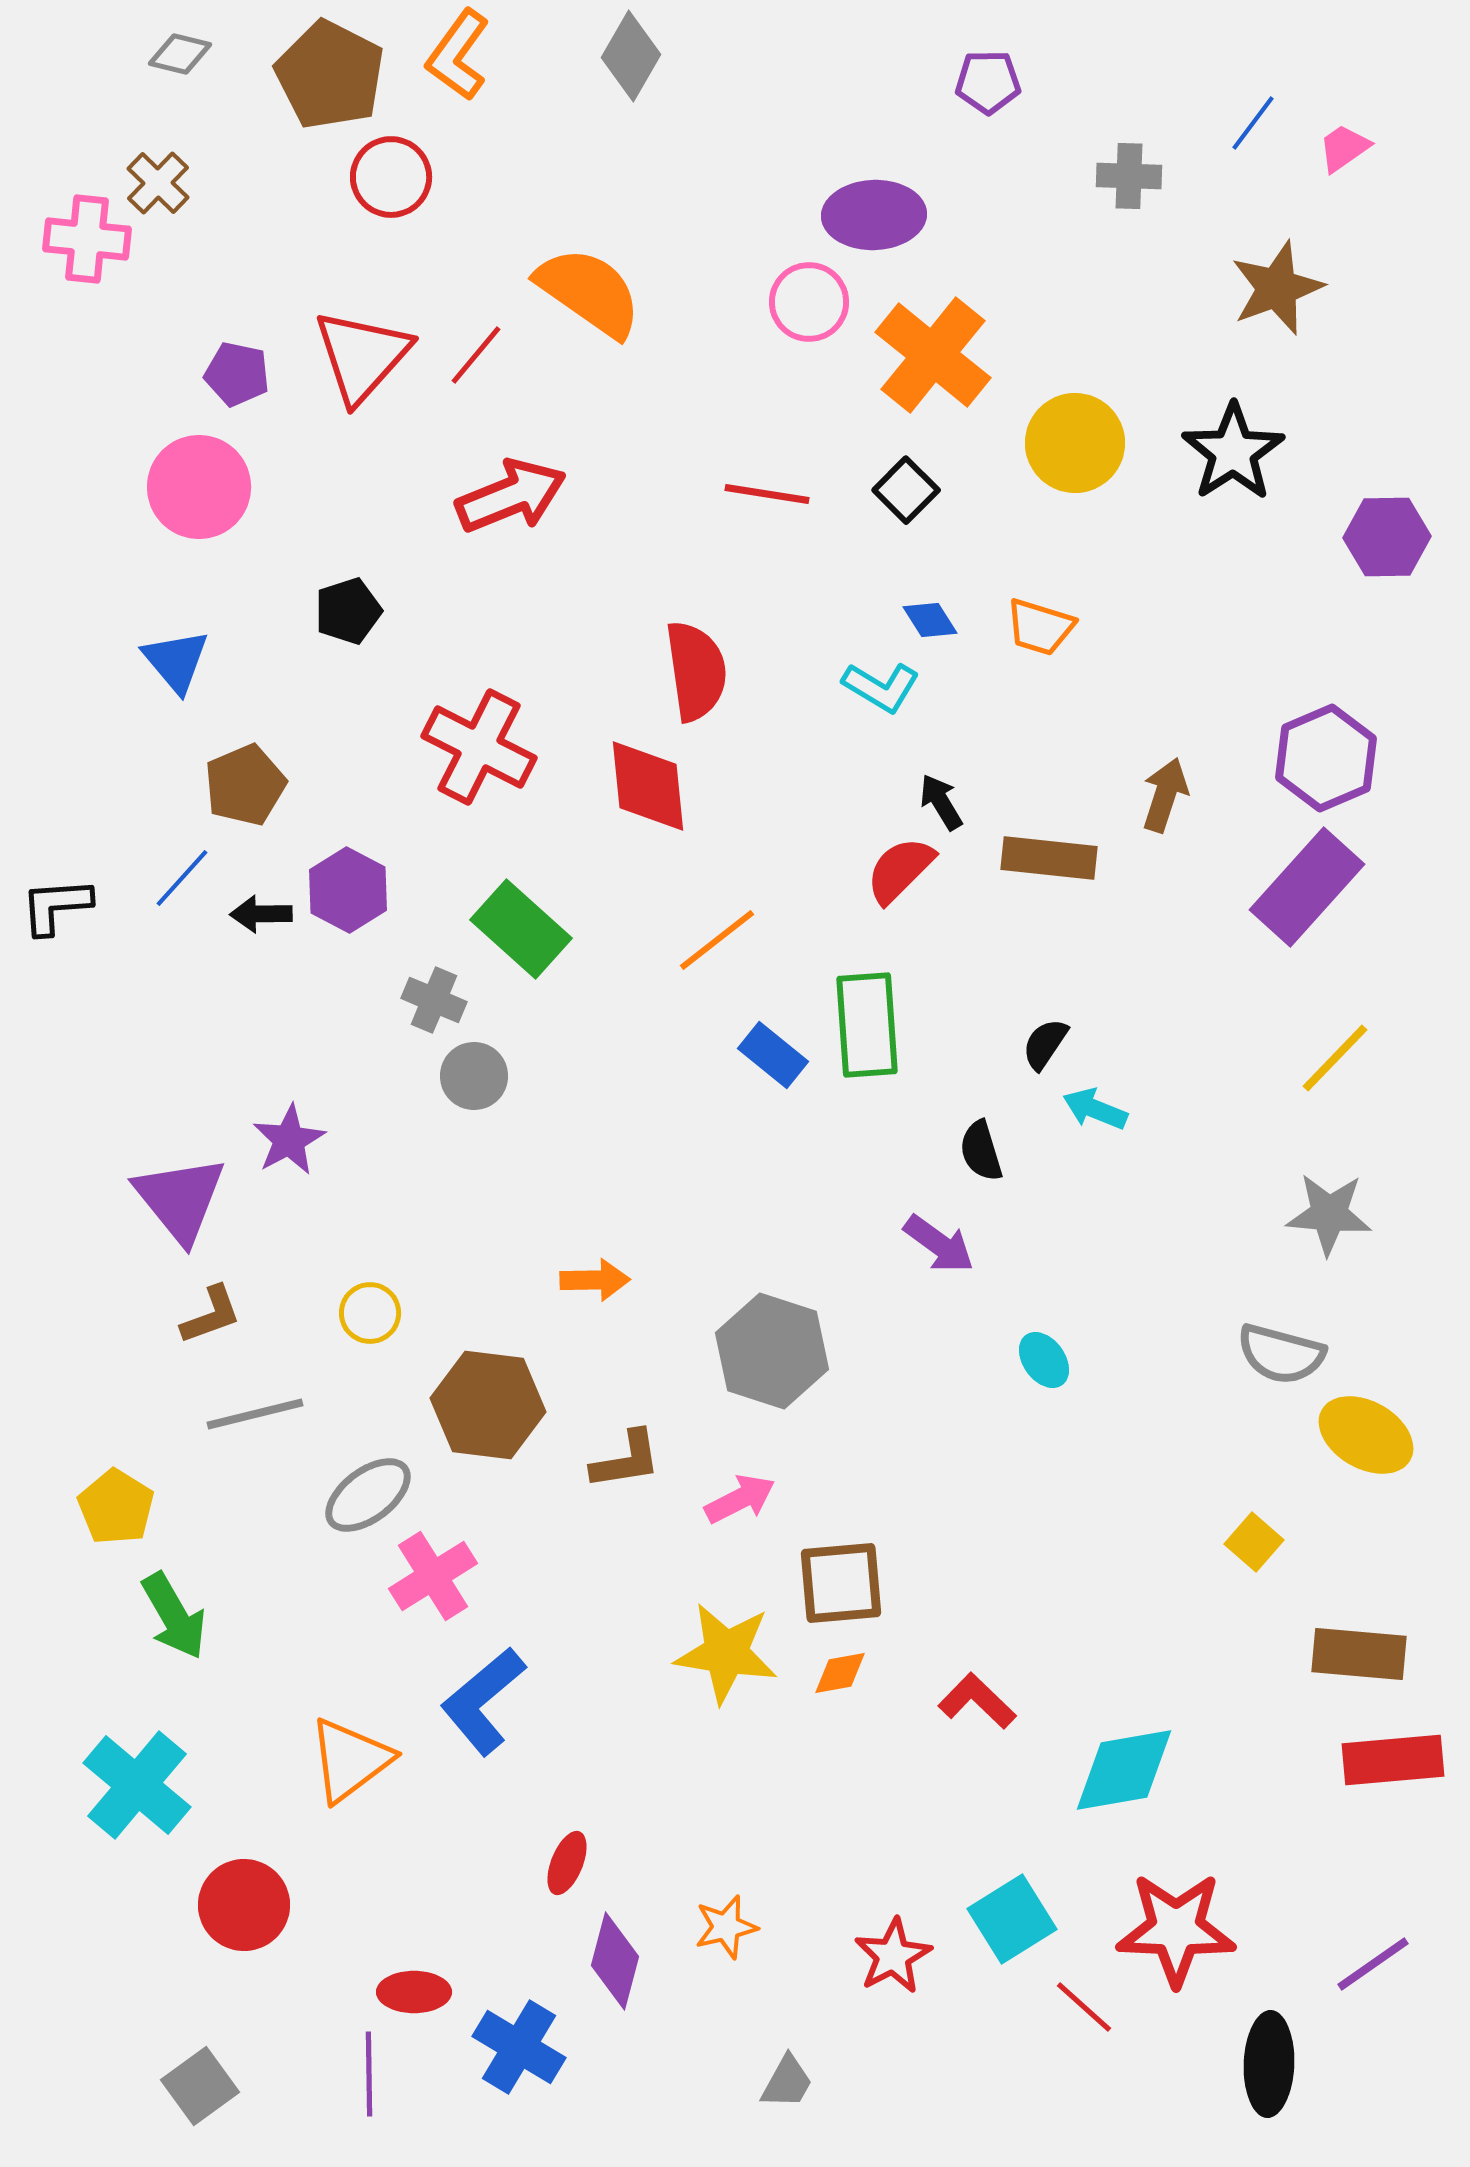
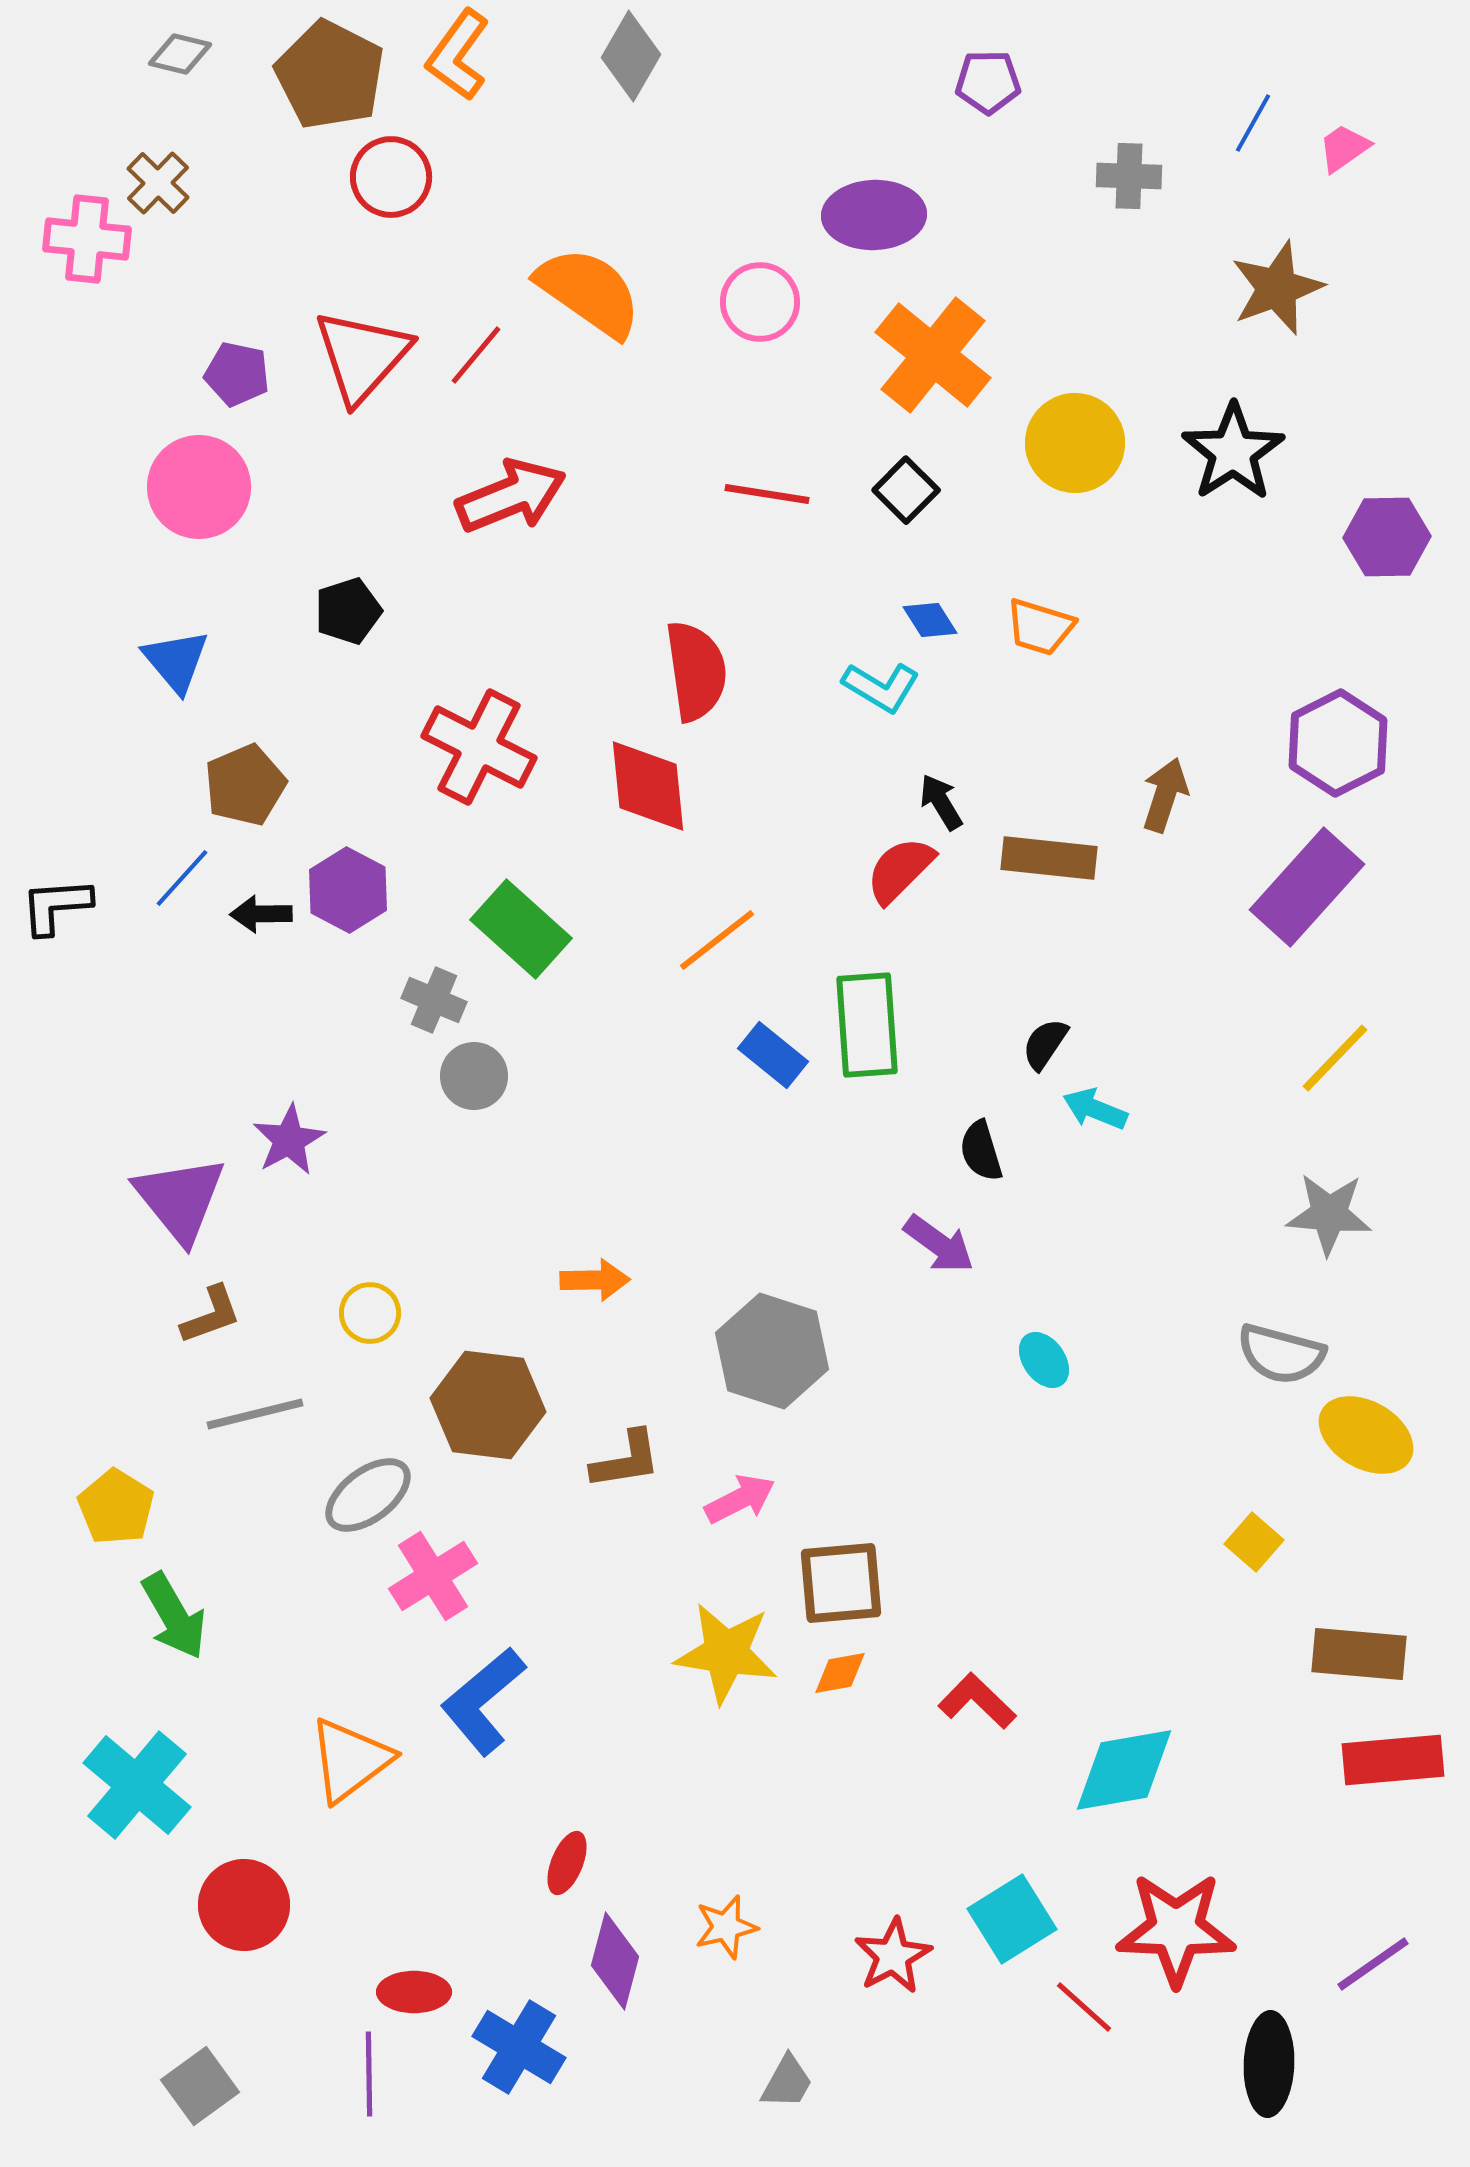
blue line at (1253, 123): rotated 8 degrees counterclockwise
pink circle at (809, 302): moved 49 px left
purple hexagon at (1326, 758): moved 12 px right, 15 px up; rotated 4 degrees counterclockwise
